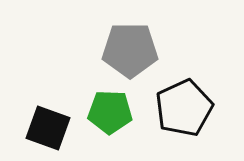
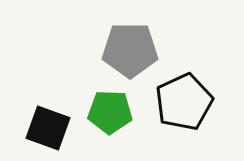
black pentagon: moved 6 px up
